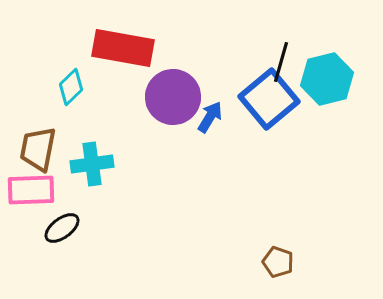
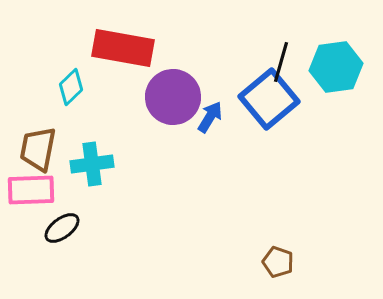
cyan hexagon: moved 9 px right, 12 px up; rotated 6 degrees clockwise
